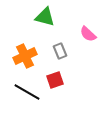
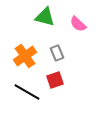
pink semicircle: moved 10 px left, 10 px up
gray rectangle: moved 3 px left, 2 px down
orange cross: rotated 10 degrees counterclockwise
